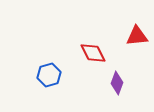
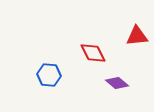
blue hexagon: rotated 20 degrees clockwise
purple diamond: rotated 70 degrees counterclockwise
